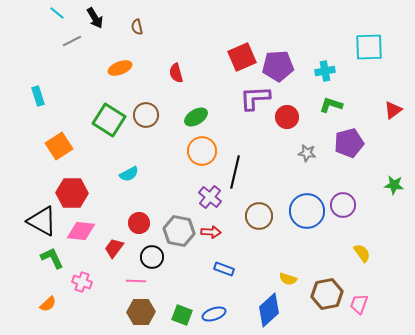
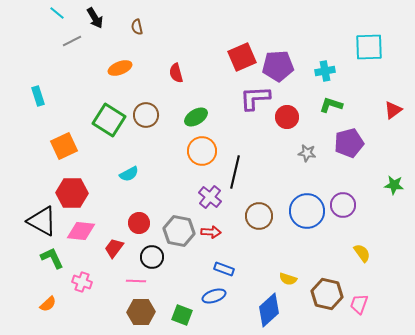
orange square at (59, 146): moved 5 px right; rotated 8 degrees clockwise
brown hexagon at (327, 294): rotated 24 degrees clockwise
blue ellipse at (214, 314): moved 18 px up
